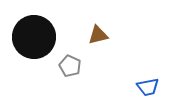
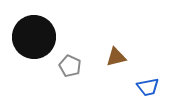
brown triangle: moved 18 px right, 22 px down
